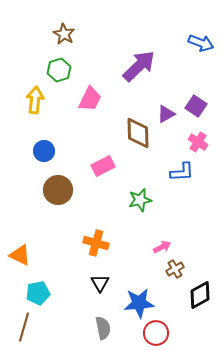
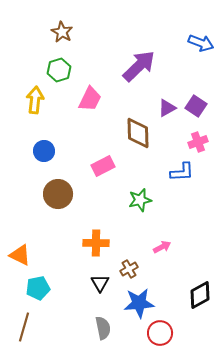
brown star: moved 2 px left, 2 px up
purple triangle: moved 1 px right, 6 px up
pink cross: rotated 36 degrees clockwise
brown circle: moved 4 px down
orange cross: rotated 15 degrees counterclockwise
brown cross: moved 46 px left
cyan pentagon: moved 5 px up
red circle: moved 4 px right
